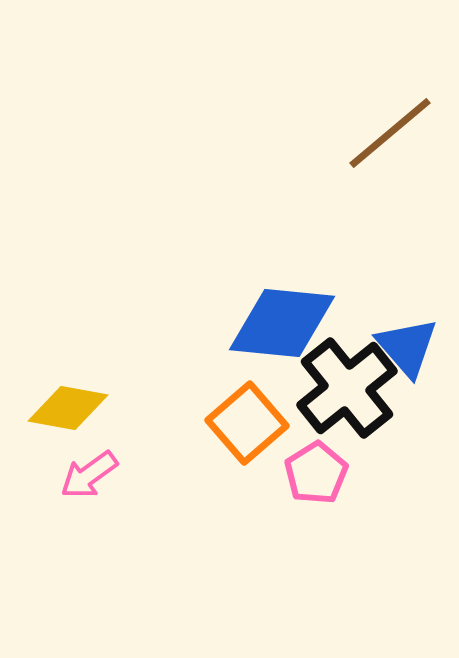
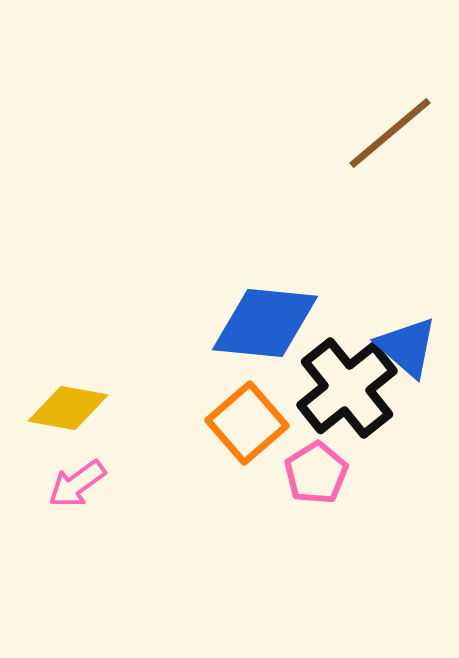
blue diamond: moved 17 px left
blue triangle: rotated 8 degrees counterclockwise
pink arrow: moved 12 px left, 9 px down
